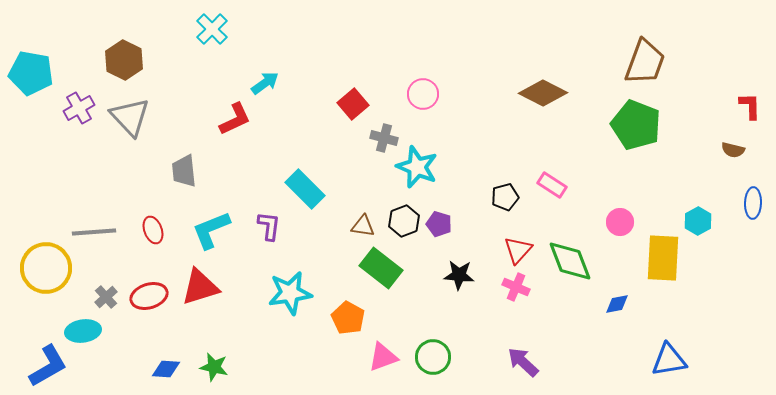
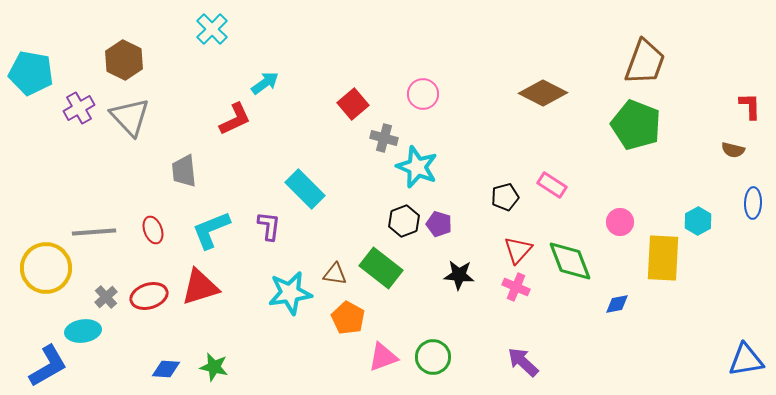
brown triangle at (363, 226): moved 28 px left, 48 px down
blue triangle at (669, 360): moved 77 px right
